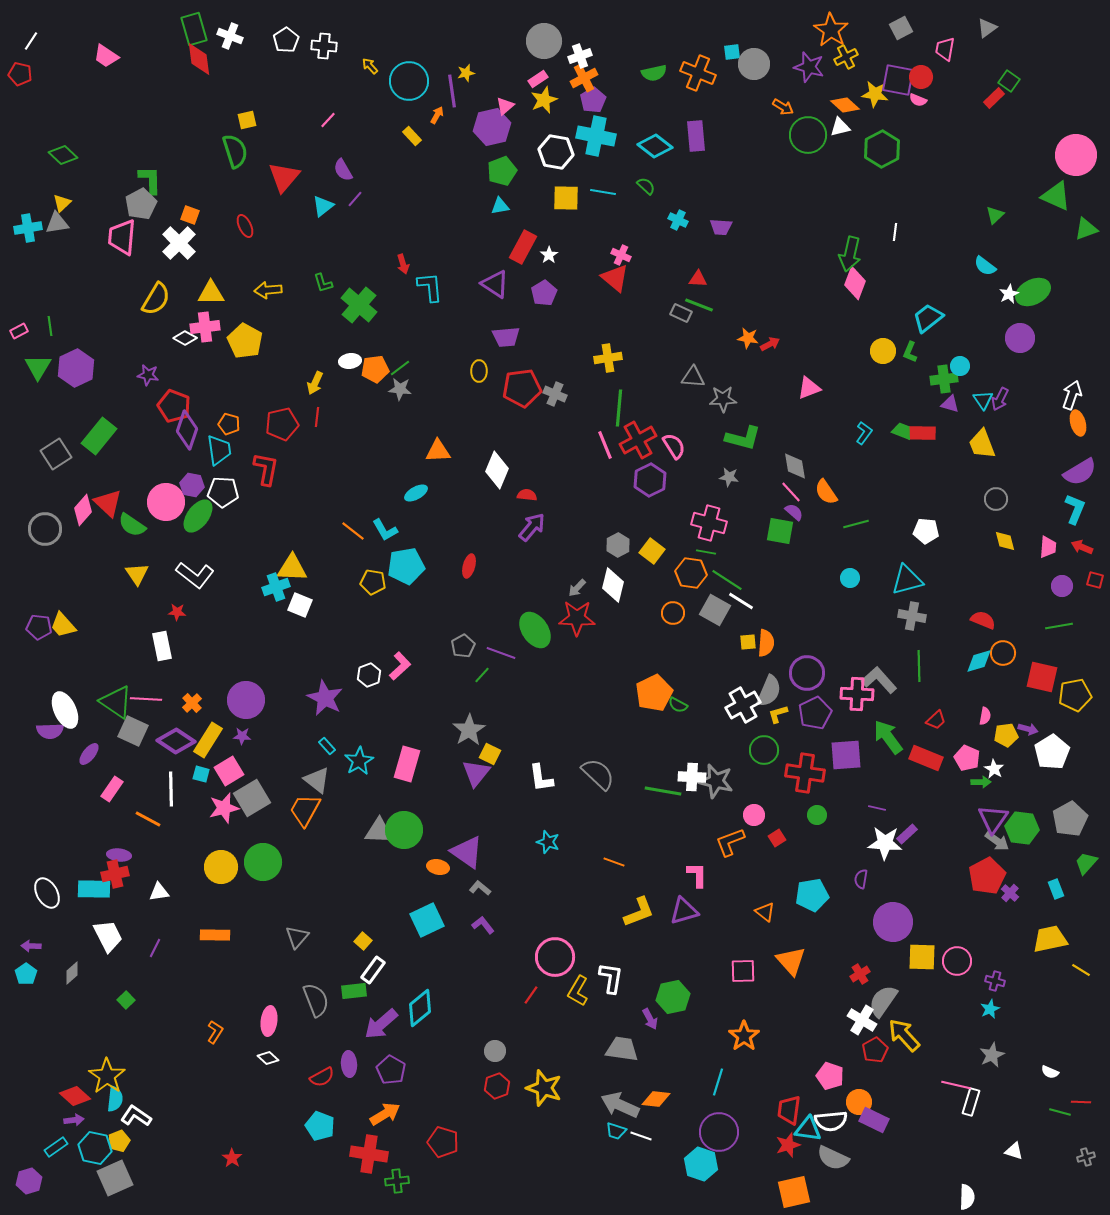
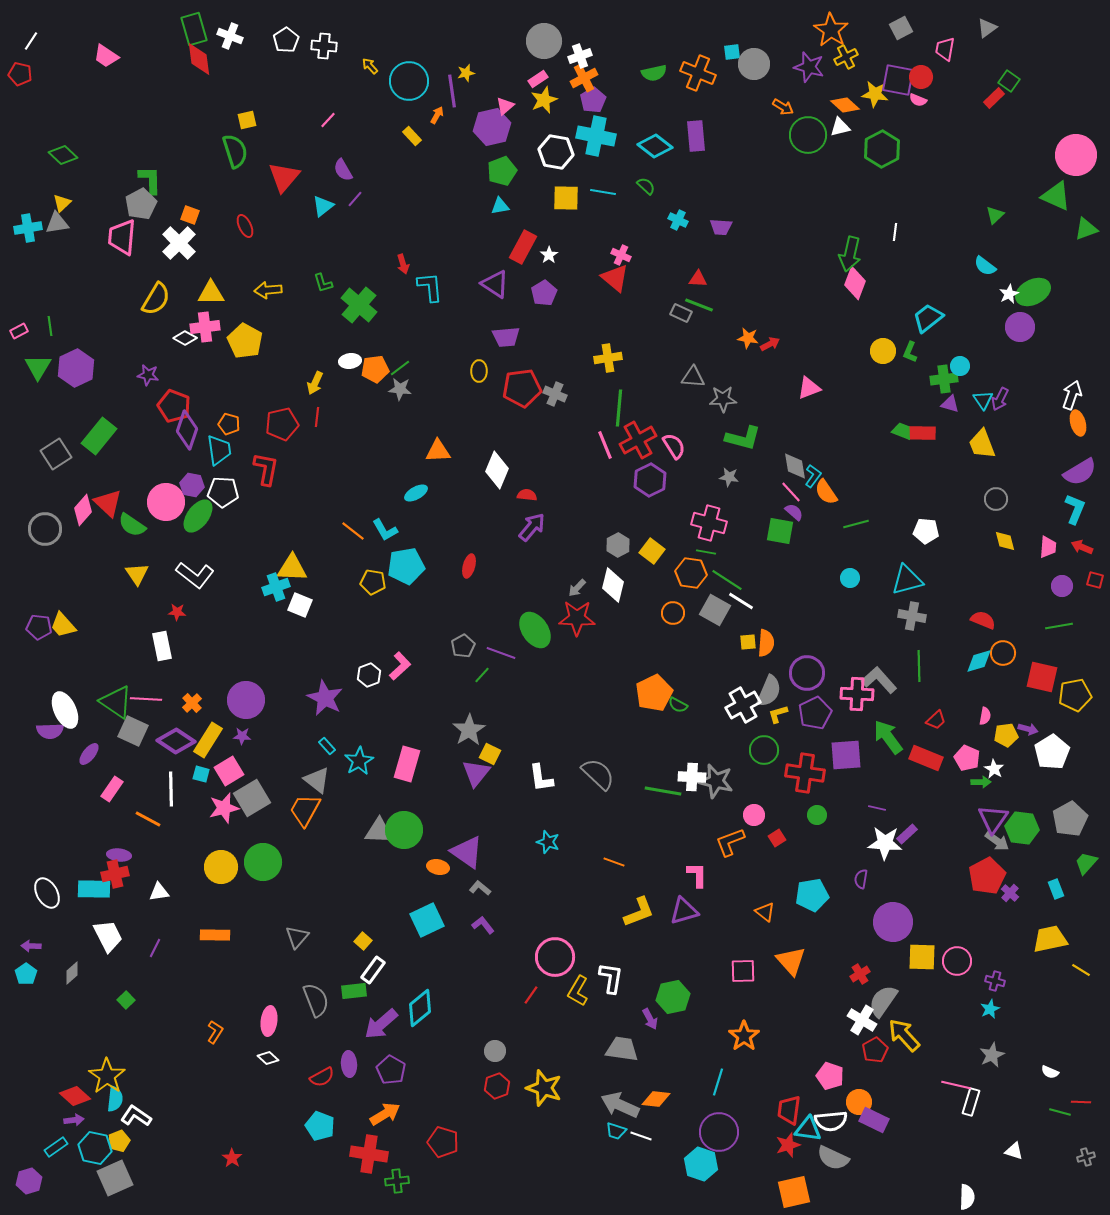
purple circle at (1020, 338): moved 11 px up
cyan L-shape at (864, 433): moved 51 px left, 43 px down
